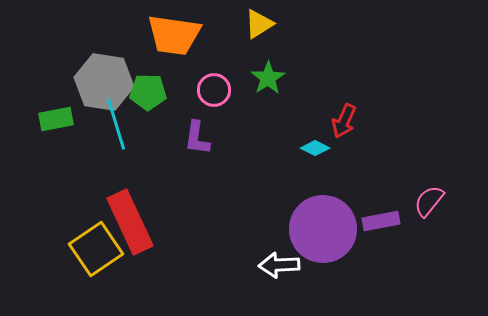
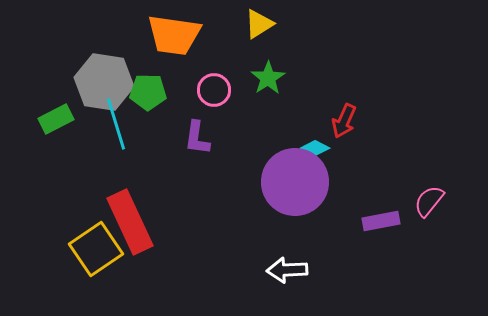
green rectangle: rotated 16 degrees counterclockwise
purple circle: moved 28 px left, 47 px up
white arrow: moved 8 px right, 5 px down
